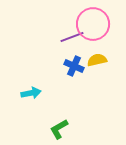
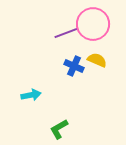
purple line: moved 6 px left, 4 px up
yellow semicircle: rotated 36 degrees clockwise
cyan arrow: moved 2 px down
